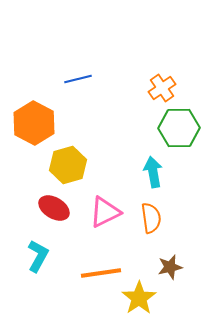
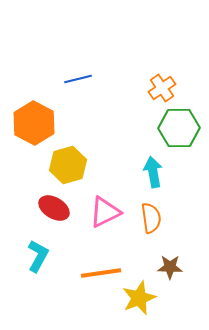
brown star: rotated 15 degrees clockwise
yellow star: rotated 12 degrees clockwise
